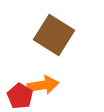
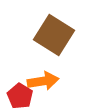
orange arrow: moved 4 px up
